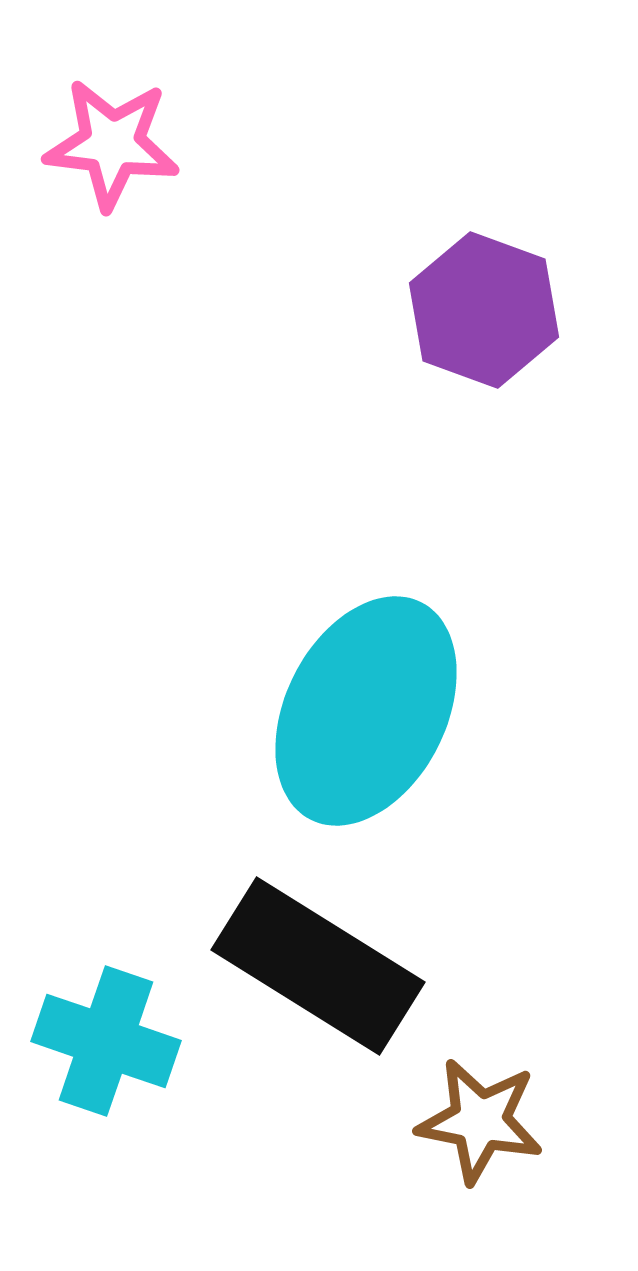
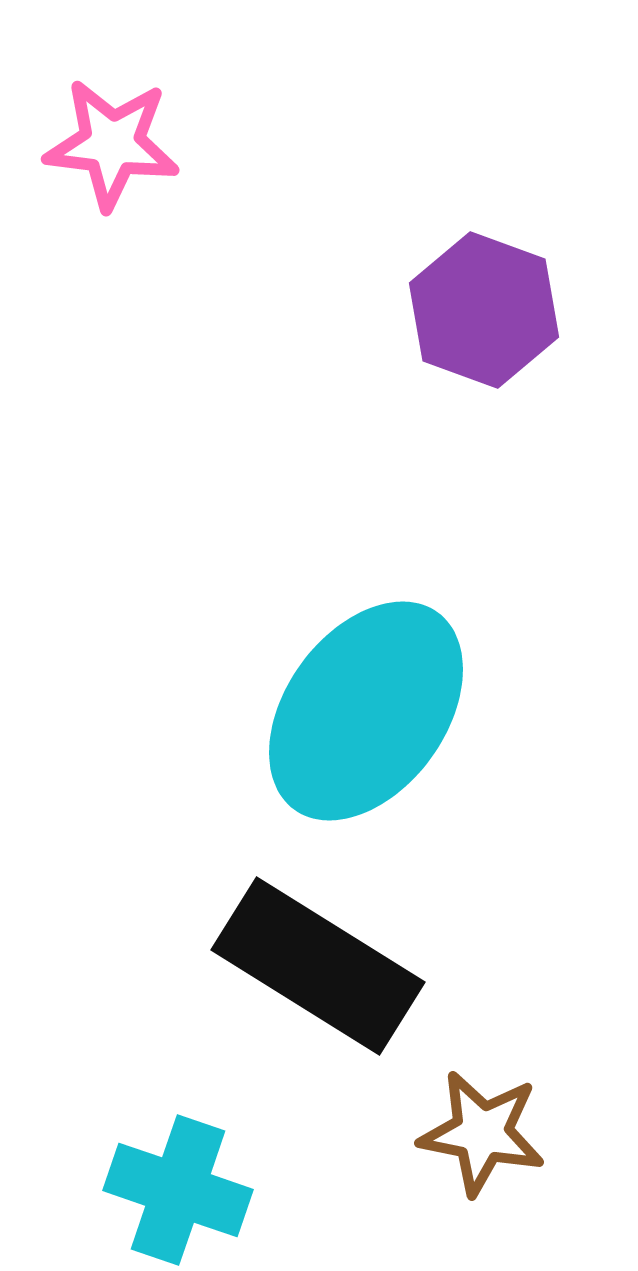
cyan ellipse: rotated 9 degrees clockwise
cyan cross: moved 72 px right, 149 px down
brown star: moved 2 px right, 12 px down
